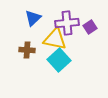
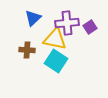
cyan square: moved 3 px left, 1 px down; rotated 15 degrees counterclockwise
